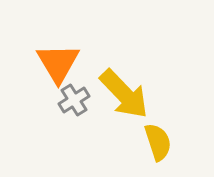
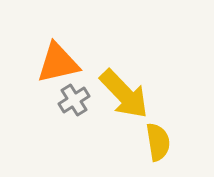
orange triangle: rotated 48 degrees clockwise
yellow semicircle: rotated 9 degrees clockwise
